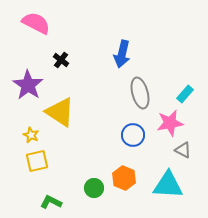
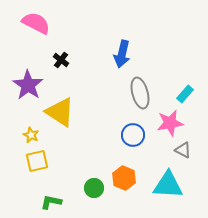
green L-shape: rotated 15 degrees counterclockwise
